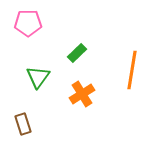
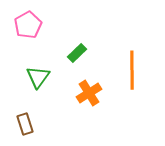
pink pentagon: moved 2 px down; rotated 28 degrees counterclockwise
orange line: rotated 9 degrees counterclockwise
orange cross: moved 7 px right, 1 px up
brown rectangle: moved 2 px right
